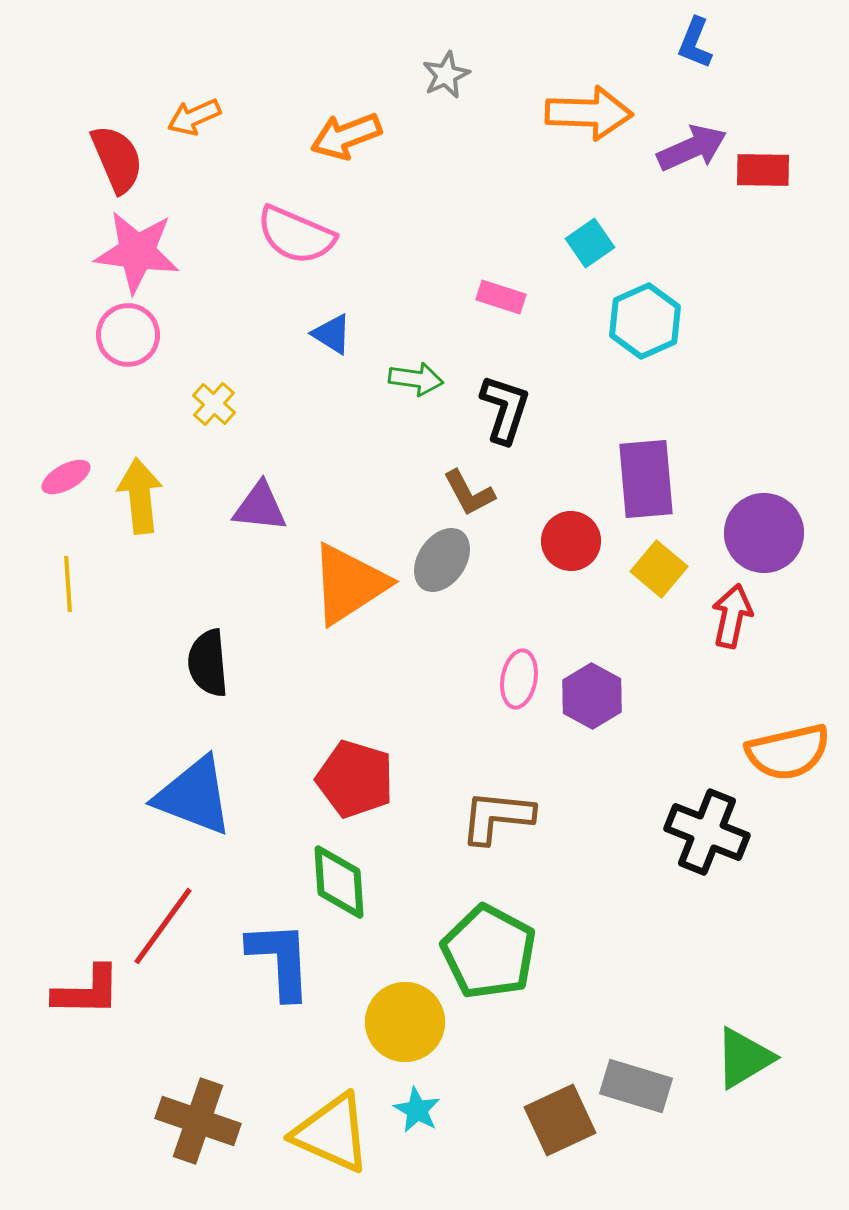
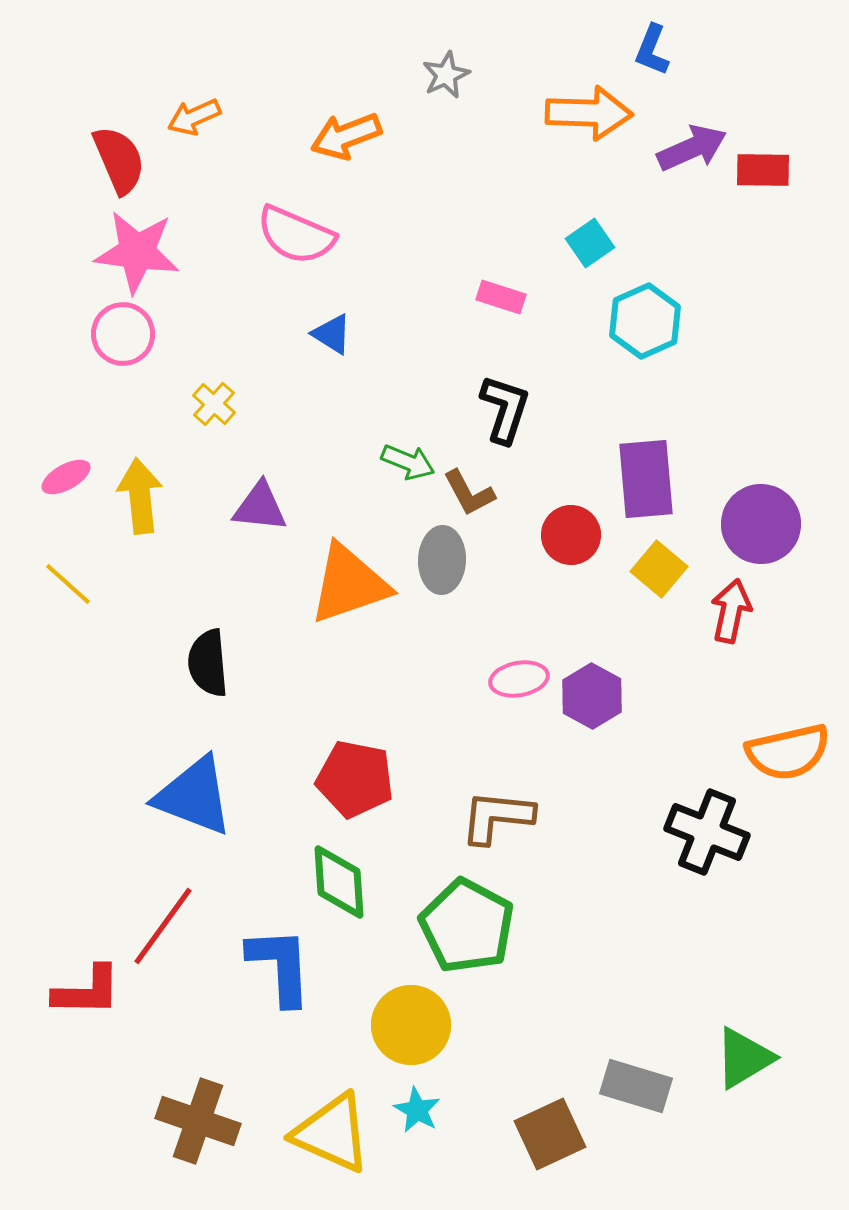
blue L-shape at (695, 43): moved 43 px left, 7 px down
red semicircle at (117, 159): moved 2 px right, 1 px down
pink circle at (128, 335): moved 5 px left, 1 px up
green arrow at (416, 379): moved 8 px left, 83 px down; rotated 14 degrees clockwise
purple circle at (764, 533): moved 3 px left, 9 px up
red circle at (571, 541): moved 6 px up
gray ellipse at (442, 560): rotated 32 degrees counterclockwise
yellow line at (68, 584): rotated 44 degrees counterclockwise
orange triangle at (349, 584): rotated 14 degrees clockwise
red arrow at (732, 616): moved 1 px left, 5 px up
pink ellipse at (519, 679): rotated 70 degrees clockwise
red pentagon at (355, 779): rotated 6 degrees counterclockwise
green pentagon at (489, 952): moved 22 px left, 26 px up
blue L-shape at (280, 960): moved 6 px down
yellow circle at (405, 1022): moved 6 px right, 3 px down
brown square at (560, 1120): moved 10 px left, 14 px down
